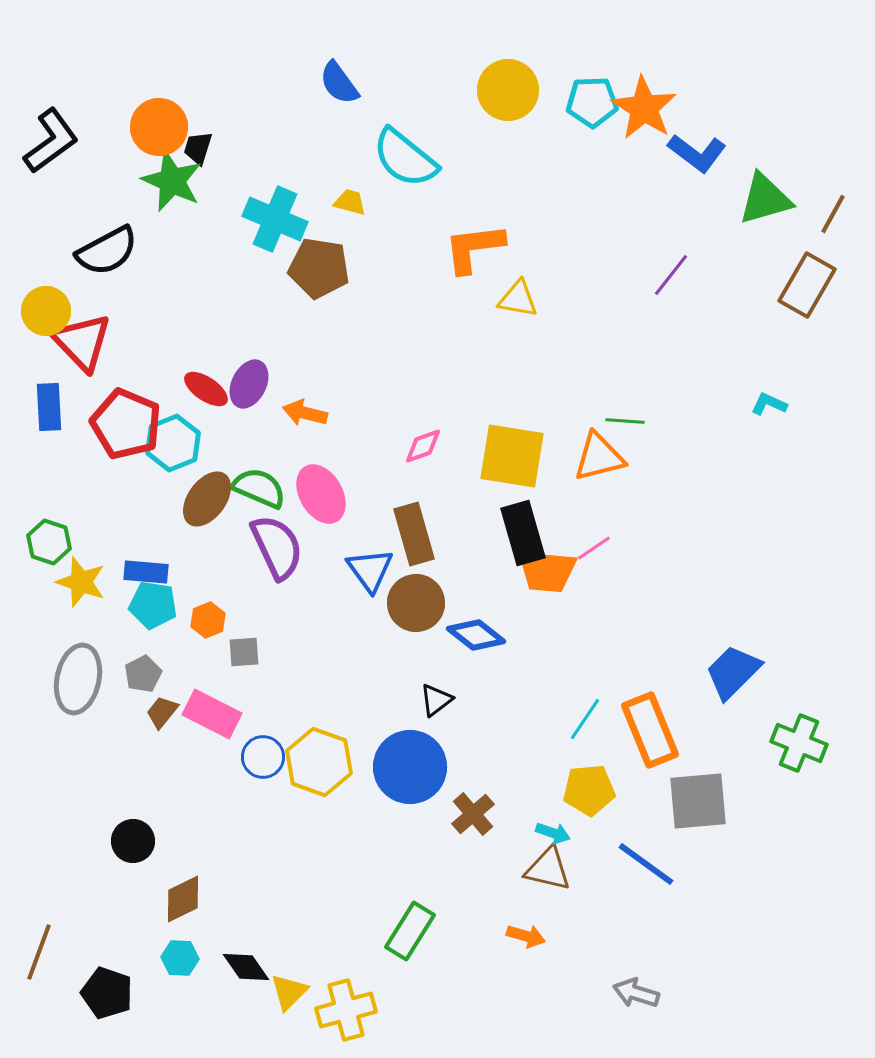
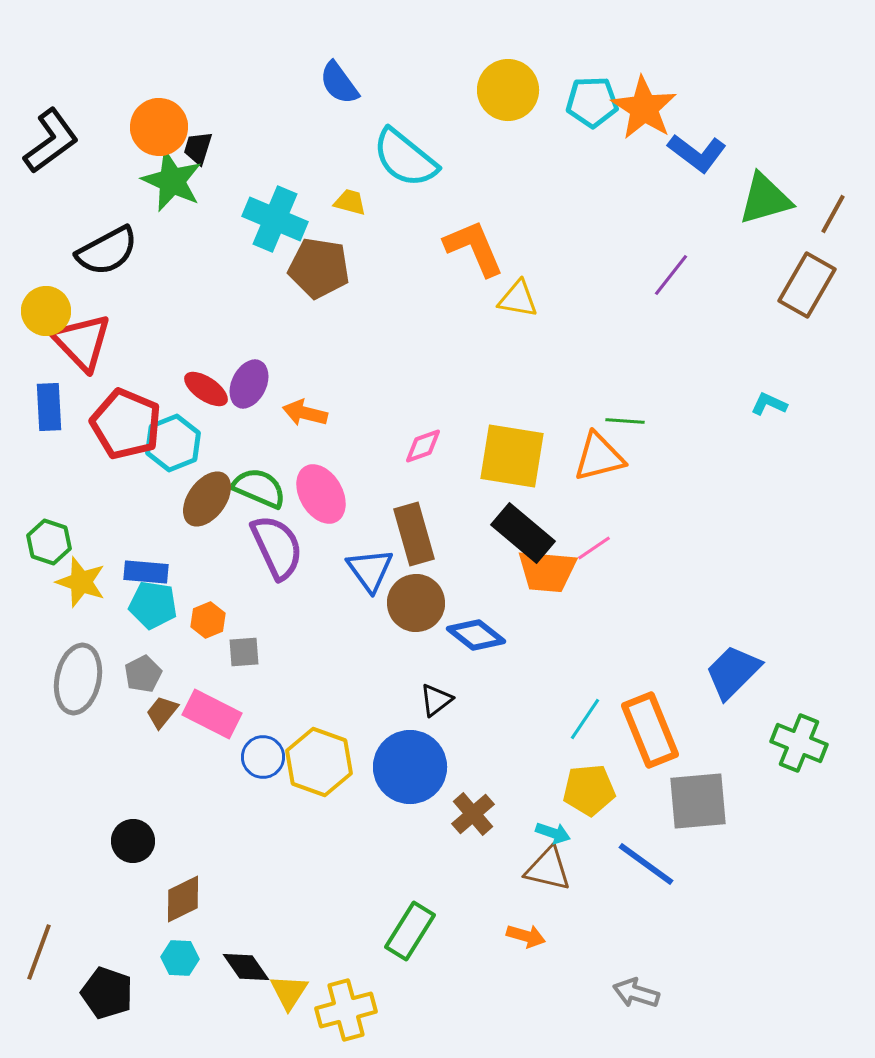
orange L-shape at (474, 248): rotated 74 degrees clockwise
black rectangle at (523, 533): rotated 34 degrees counterclockwise
yellow triangle at (289, 992): rotated 12 degrees counterclockwise
